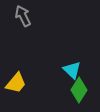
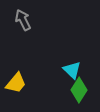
gray arrow: moved 4 px down
